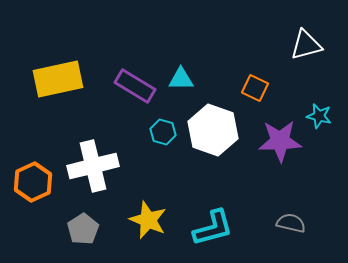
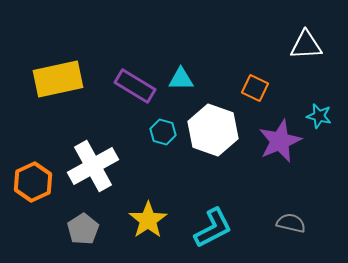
white triangle: rotated 12 degrees clockwise
purple star: rotated 21 degrees counterclockwise
white cross: rotated 15 degrees counterclockwise
yellow star: rotated 15 degrees clockwise
cyan L-shape: rotated 12 degrees counterclockwise
